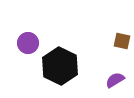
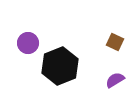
brown square: moved 7 px left, 1 px down; rotated 12 degrees clockwise
black hexagon: rotated 12 degrees clockwise
